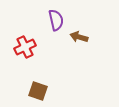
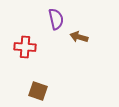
purple semicircle: moved 1 px up
red cross: rotated 30 degrees clockwise
